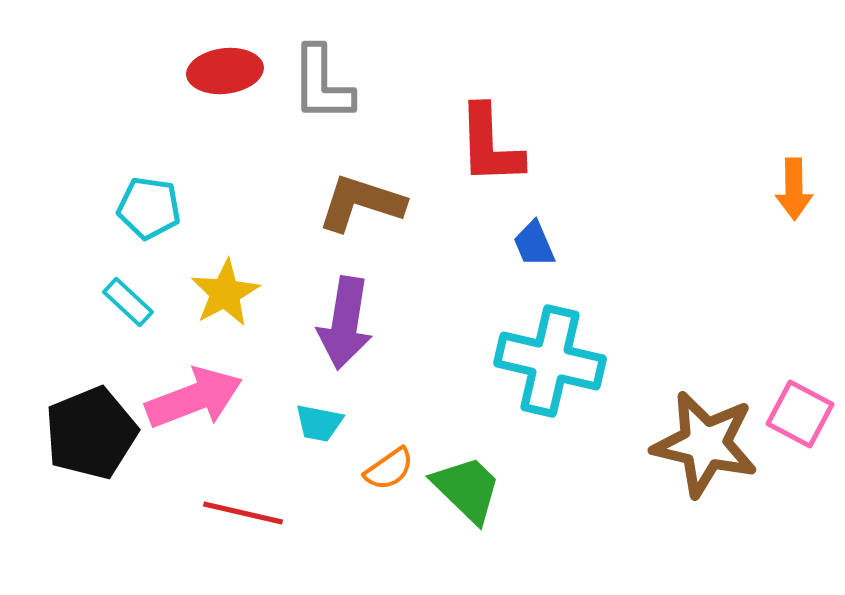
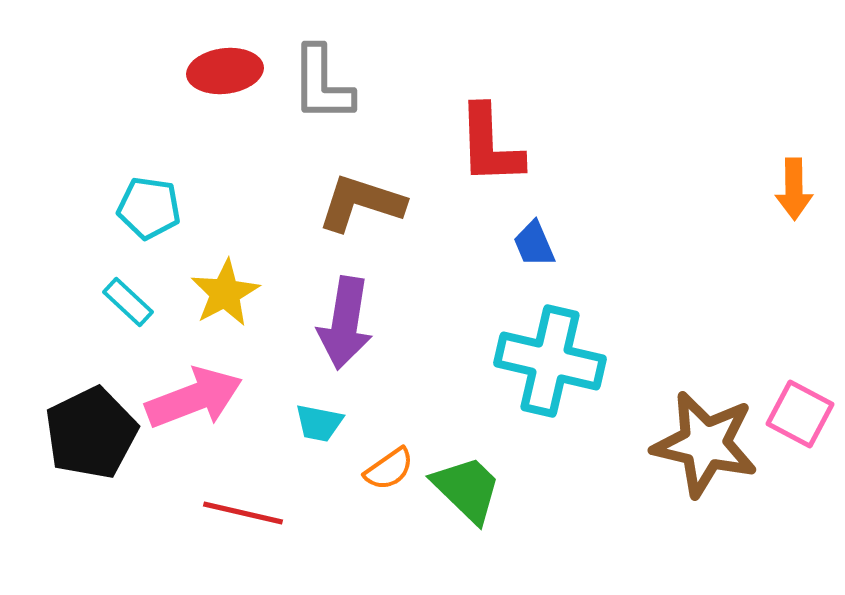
black pentagon: rotated 4 degrees counterclockwise
